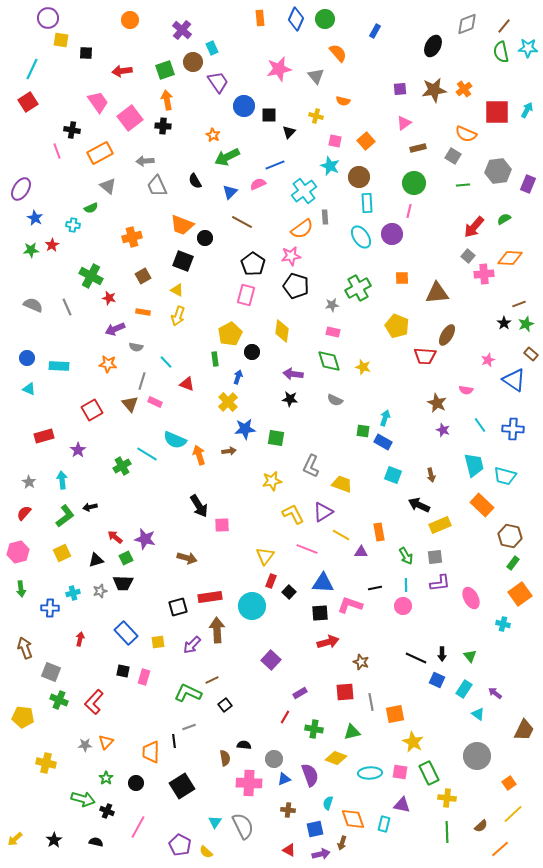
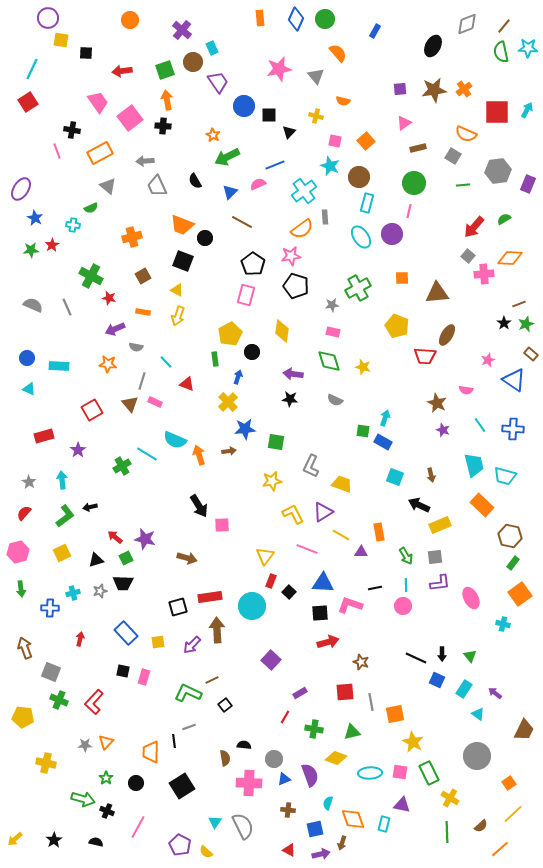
cyan rectangle at (367, 203): rotated 18 degrees clockwise
green square at (276, 438): moved 4 px down
cyan square at (393, 475): moved 2 px right, 2 px down
yellow cross at (447, 798): moved 3 px right; rotated 24 degrees clockwise
